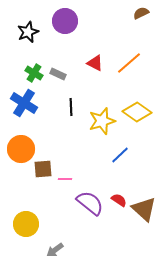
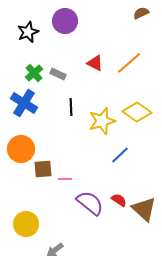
green cross: rotated 18 degrees clockwise
